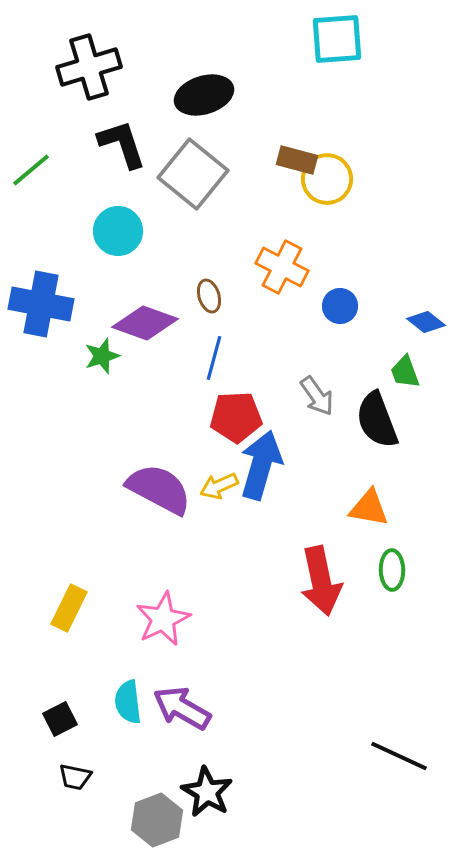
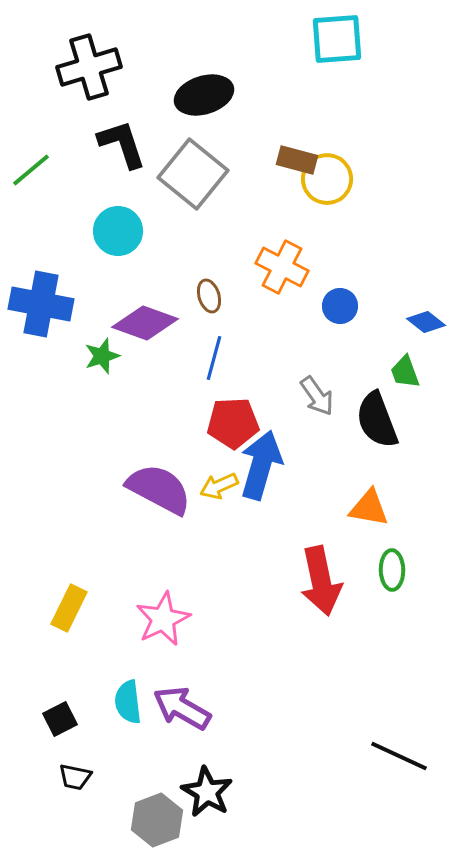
red pentagon: moved 3 px left, 6 px down
